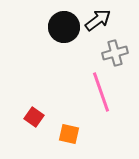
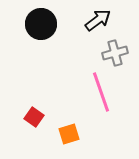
black circle: moved 23 px left, 3 px up
orange square: rotated 30 degrees counterclockwise
